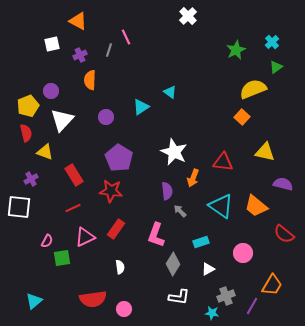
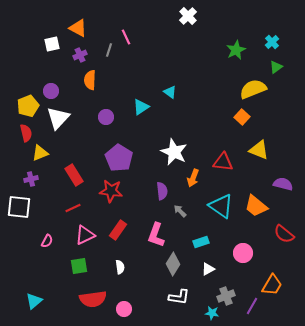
orange triangle at (78, 21): moved 7 px down
white triangle at (62, 120): moved 4 px left, 2 px up
yellow triangle at (45, 152): moved 5 px left, 1 px down; rotated 42 degrees counterclockwise
yellow triangle at (265, 152): moved 6 px left, 2 px up; rotated 10 degrees clockwise
purple cross at (31, 179): rotated 16 degrees clockwise
purple semicircle at (167, 191): moved 5 px left
red rectangle at (116, 229): moved 2 px right, 1 px down
pink triangle at (85, 237): moved 2 px up
green square at (62, 258): moved 17 px right, 8 px down
